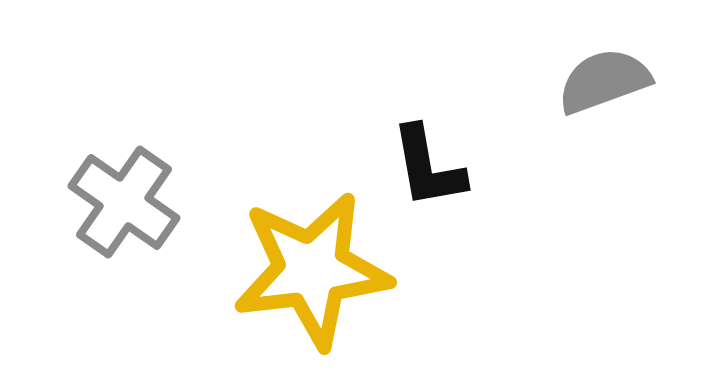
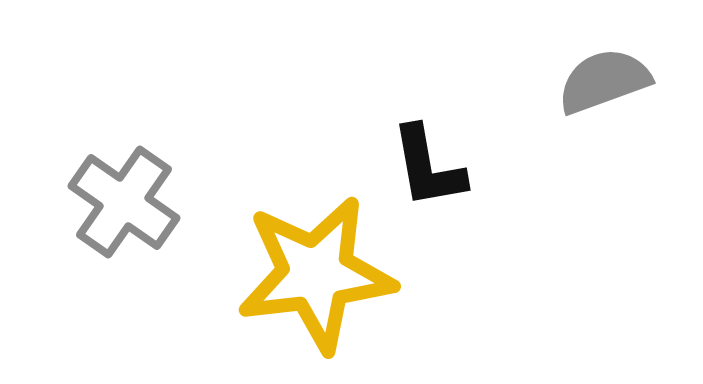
yellow star: moved 4 px right, 4 px down
